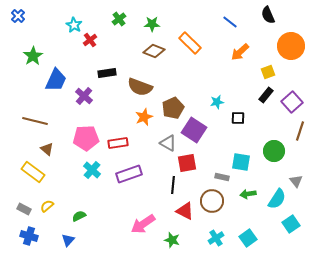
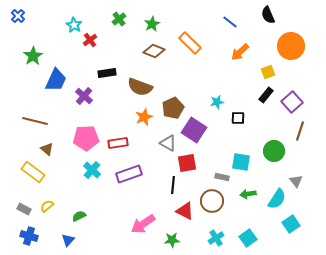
green star at (152, 24): rotated 28 degrees counterclockwise
green star at (172, 240): rotated 21 degrees counterclockwise
